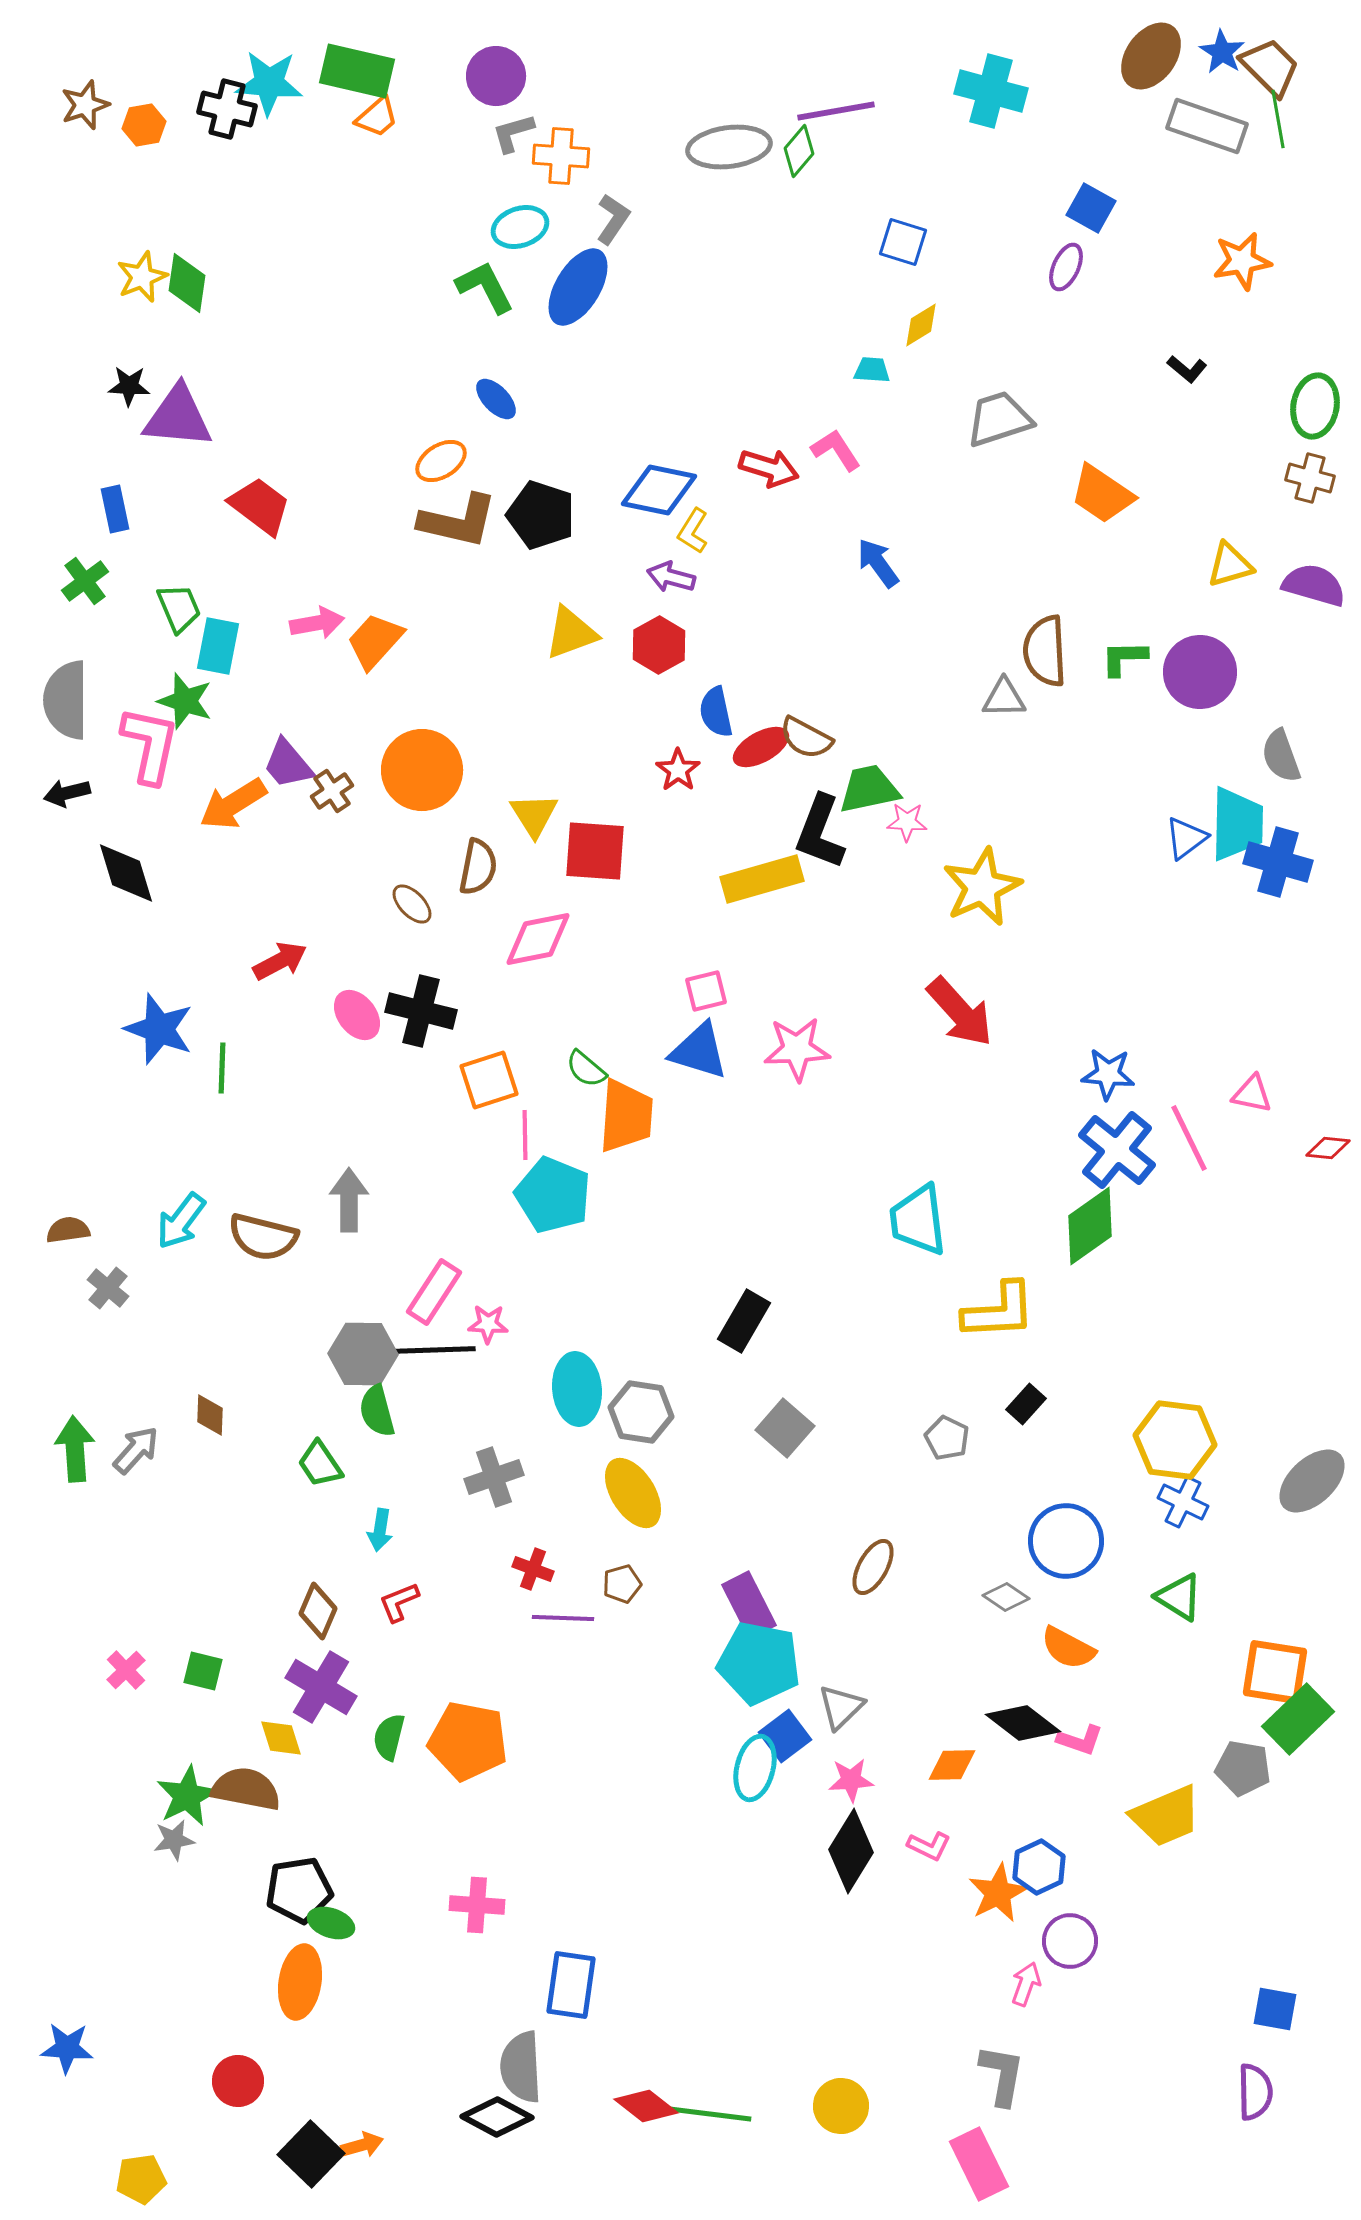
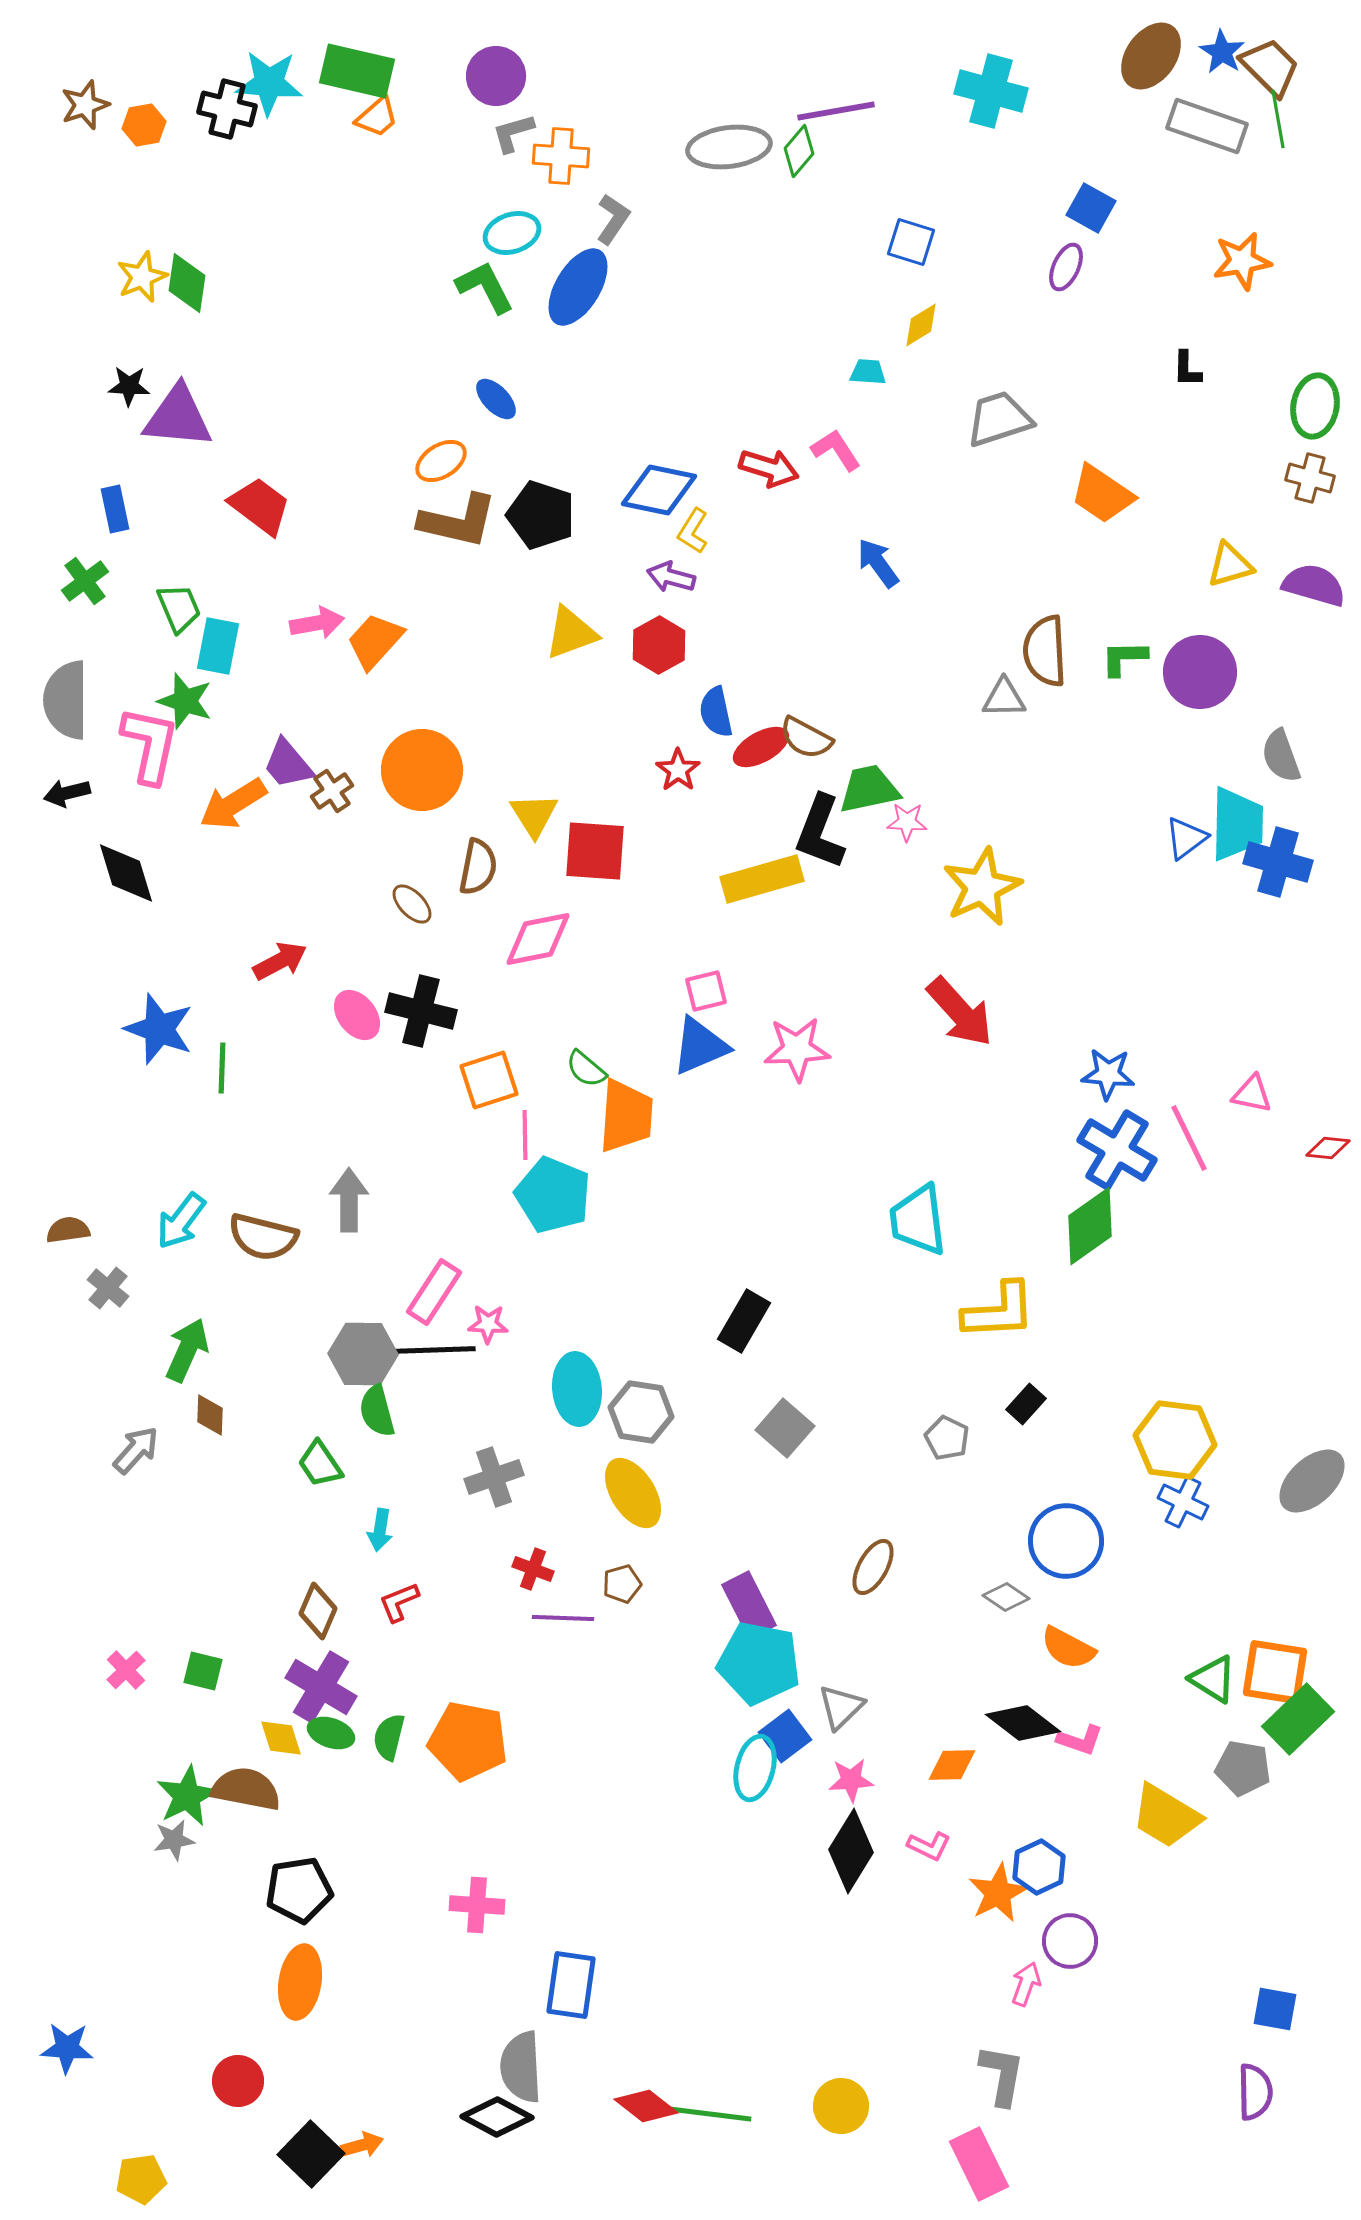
cyan ellipse at (520, 227): moved 8 px left, 6 px down
blue square at (903, 242): moved 8 px right
black L-shape at (1187, 369): rotated 51 degrees clockwise
cyan trapezoid at (872, 370): moved 4 px left, 2 px down
blue triangle at (699, 1051): moved 1 px right, 5 px up; rotated 40 degrees counterclockwise
blue cross at (1117, 1150): rotated 8 degrees counterclockwise
green arrow at (75, 1449): moved 112 px right, 99 px up; rotated 28 degrees clockwise
green triangle at (1179, 1597): moved 34 px right, 82 px down
yellow trapezoid at (1166, 1816): rotated 54 degrees clockwise
green ellipse at (331, 1923): moved 190 px up
